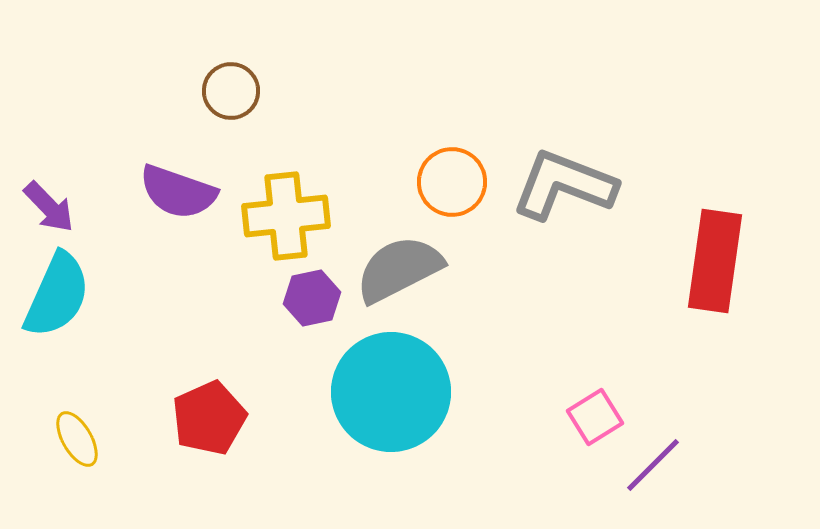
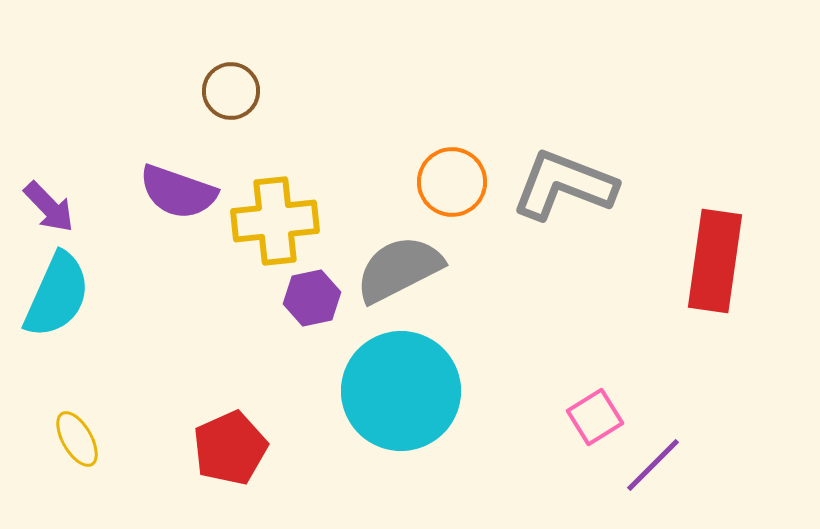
yellow cross: moved 11 px left, 5 px down
cyan circle: moved 10 px right, 1 px up
red pentagon: moved 21 px right, 30 px down
